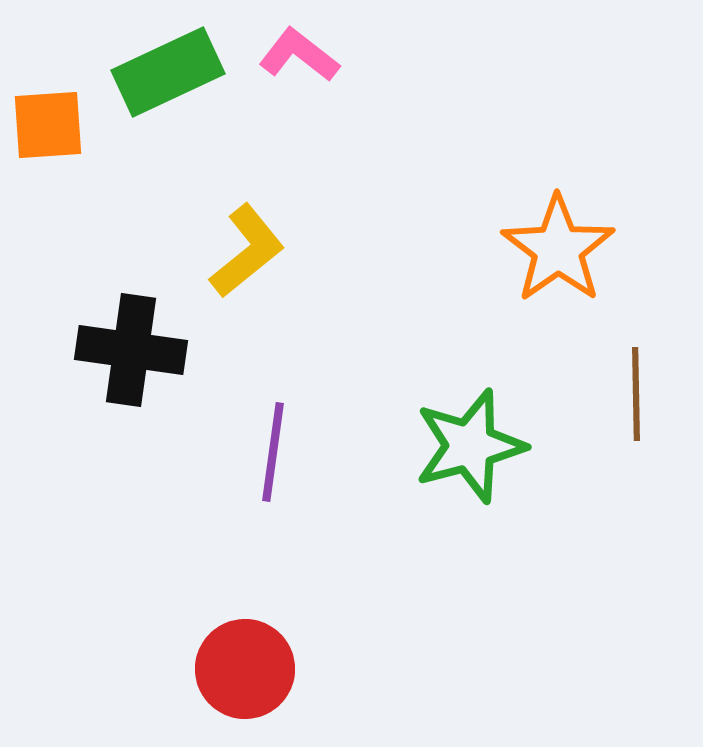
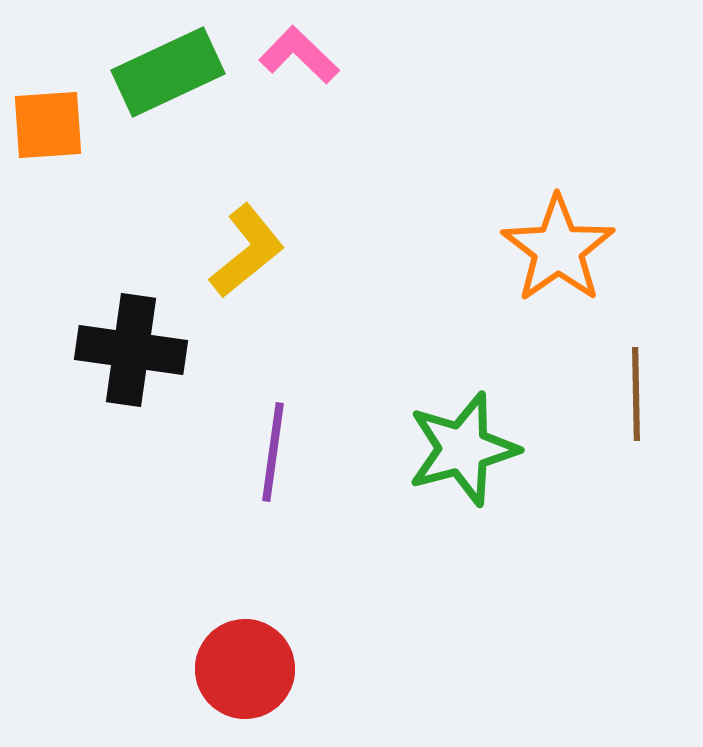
pink L-shape: rotated 6 degrees clockwise
green star: moved 7 px left, 3 px down
